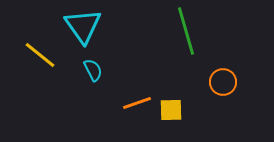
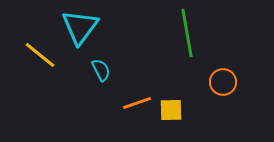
cyan triangle: moved 3 px left, 1 px down; rotated 12 degrees clockwise
green line: moved 1 px right, 2 px down; rotated 6 degrees clockwise
cyan semicircle: moved 8 px right
